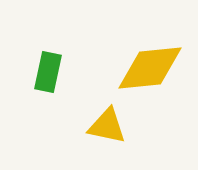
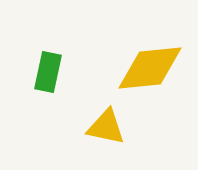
yellow triangle: moved 1 px left, 1 px down
